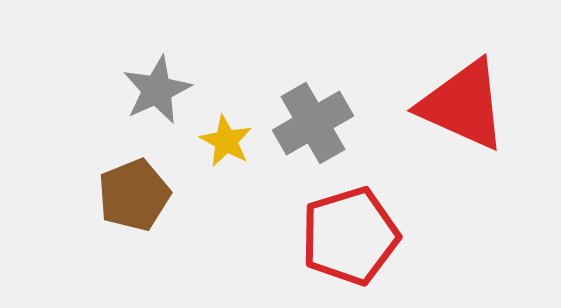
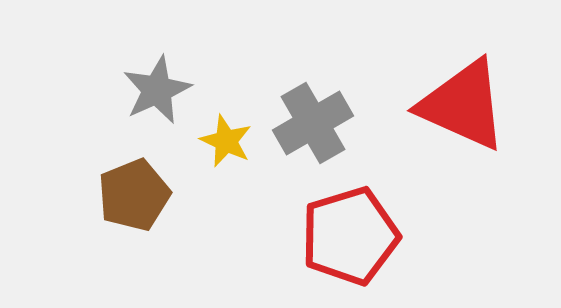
yellow star: rotated 4 degrees counterclockwise
